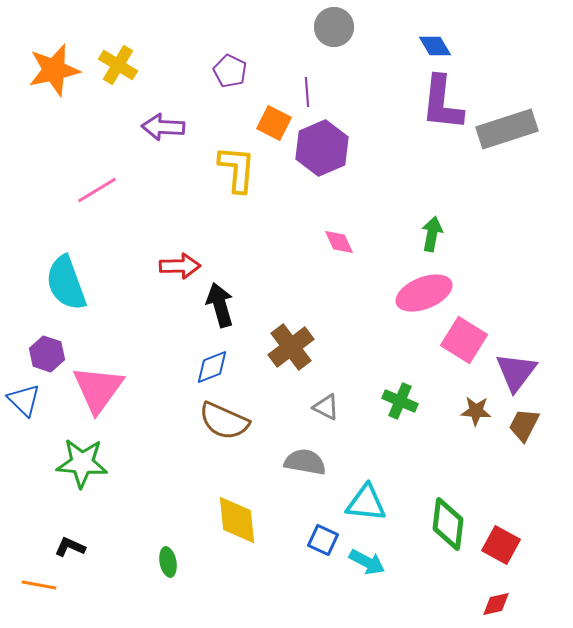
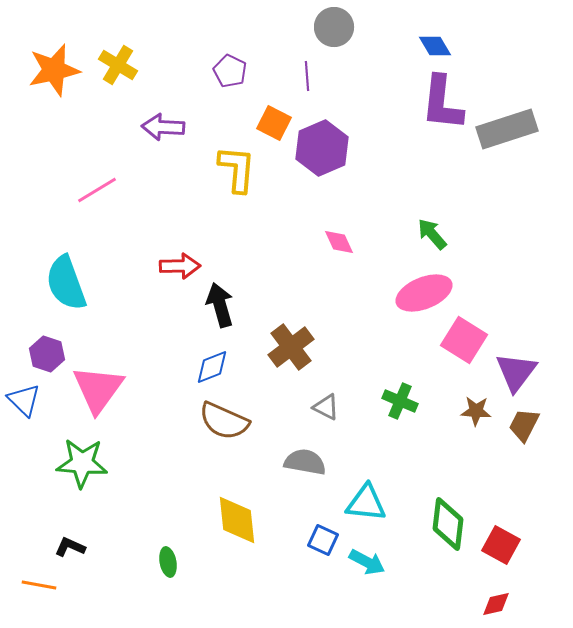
purple line at (307, 92): moved 16 px up
green arrow at (432, 234): rotated 52 degrees counterclockwise
